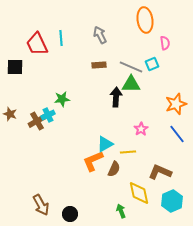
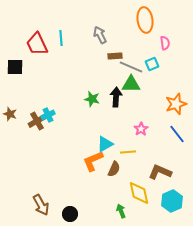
brown rectangle: moved 16 px right, 9 px up
green star: moved 30 px right; rotated 21 degrees clockwise
